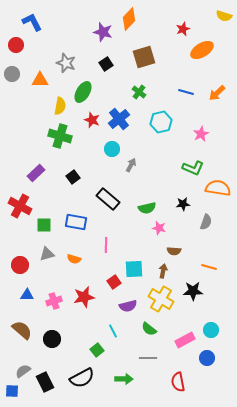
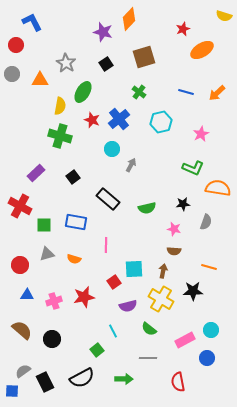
gray star at (66, 63): rotated 12 degrees clockwise
pink star at (159, 228): moved 15 px right, 1 px down
